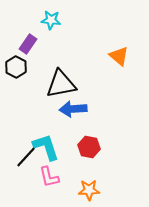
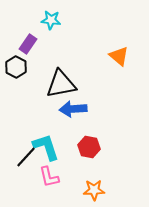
orange star: moved 5 px right
